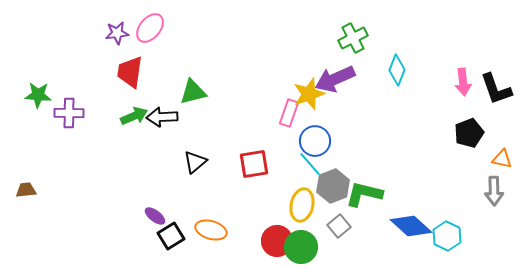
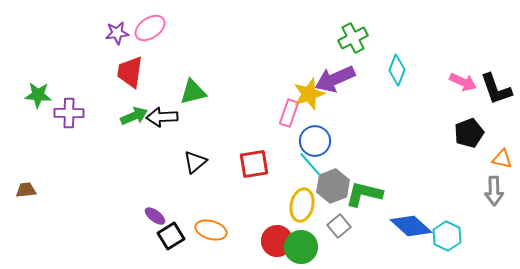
pink ellipse: rotated 16 degrees clockwise
pink arrow: rotated 60 degrees counterclockwise
